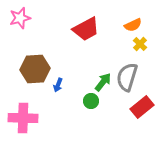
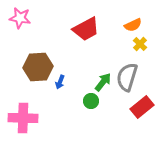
pink star: rotated 25 degrees clockwise
brown hexagon: moved 3 px right, 2 px up
blue arrow: moved 2 px right, 3 px up
